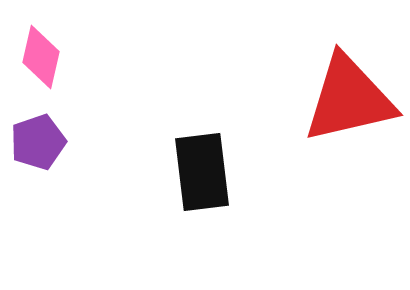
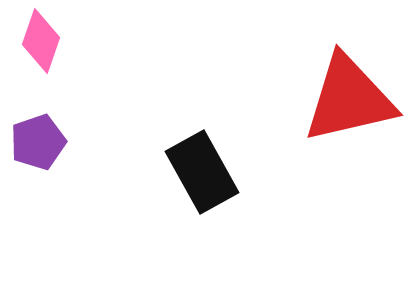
pink diamond: moved 16 px up; rotated 6 degrees clockwise
black rectangle: rotated 22 degrees counterclockwise
